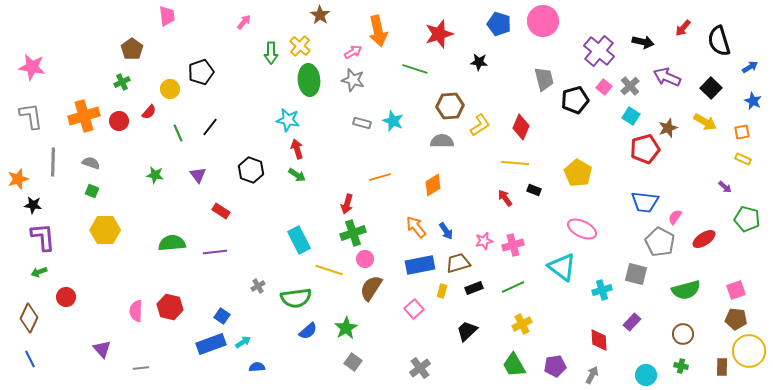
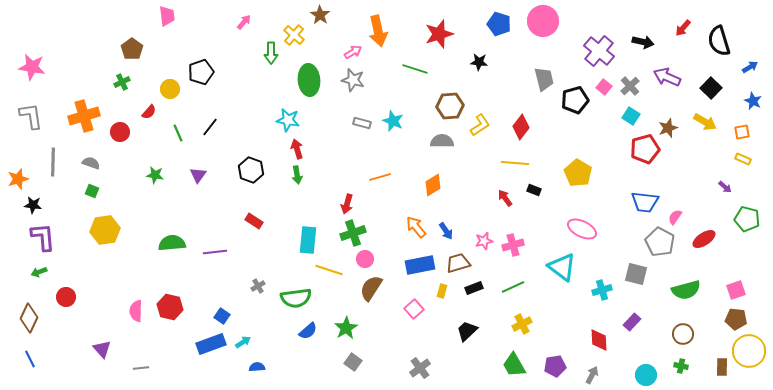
yellow cross at (300, 46): moved 6 px left, 11 px up
red circle at (119, 121): moved 1 px right, 11 px down
red diamond at (521, 127): rotated 15 degrees clockwise
purple triangle at (198, 175): rotated 12 degrees clockwise
green arrow at (297, 175): rotated 48 degrees clockwise
red rectangle at (221, 211): moved 33 px right, 10 px down
yellow hexagon at (105, 230): rotated 8 degrees counterclockwise
cyan rectangle at (299, 240): moved 9 px right; rotated 32 degrees clockwise
